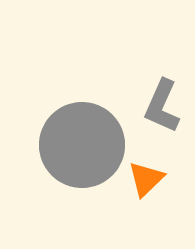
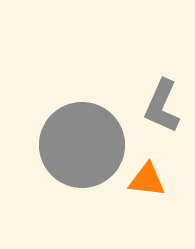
orange triangle: moved 1 px right, 1 px down; rotated 51 degrees clockwise
